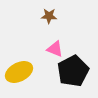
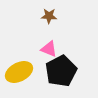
pink triangle: moved 6 px left
black pentagon: moved 12 px left
